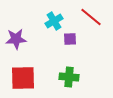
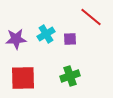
cyan cross: moved 8 px left, 13 px down
green cross: moved 1 px right, 1 px up; rotated 24 degrees counterclockwise
